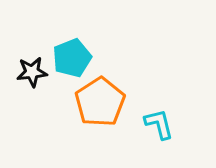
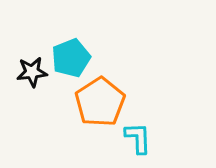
cyan pentagon: moved 1 px left
cyan L-shape: moved 21 px left, 14 px down; rotated 12 degrees clockwise
